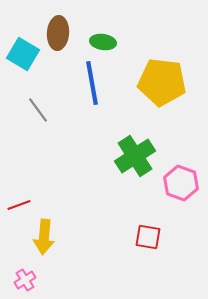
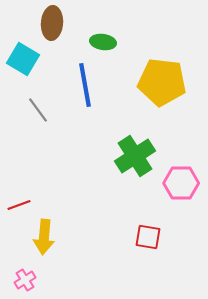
brown ellipse: moved 6 px left, 10 px up
cyan square: moved 5 px down
blue line: moved 7 px left, 2 px down
pink hexagon: rotated 20 degrees counterclockwise
